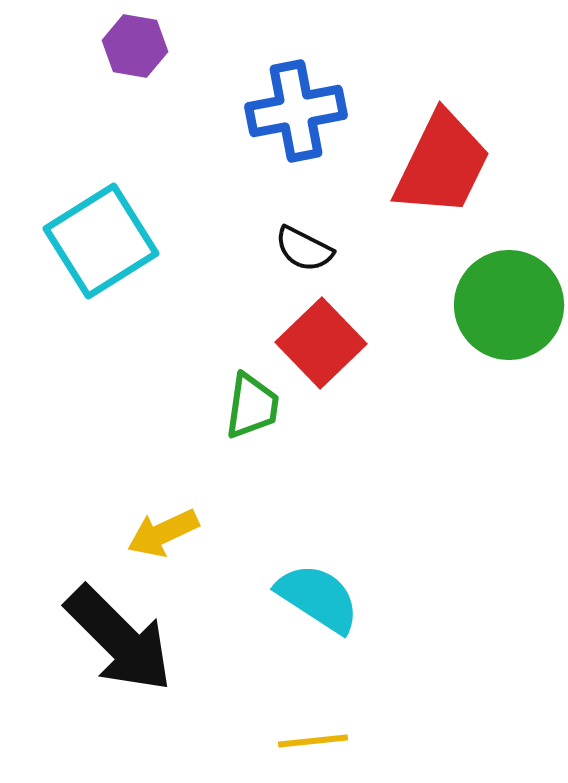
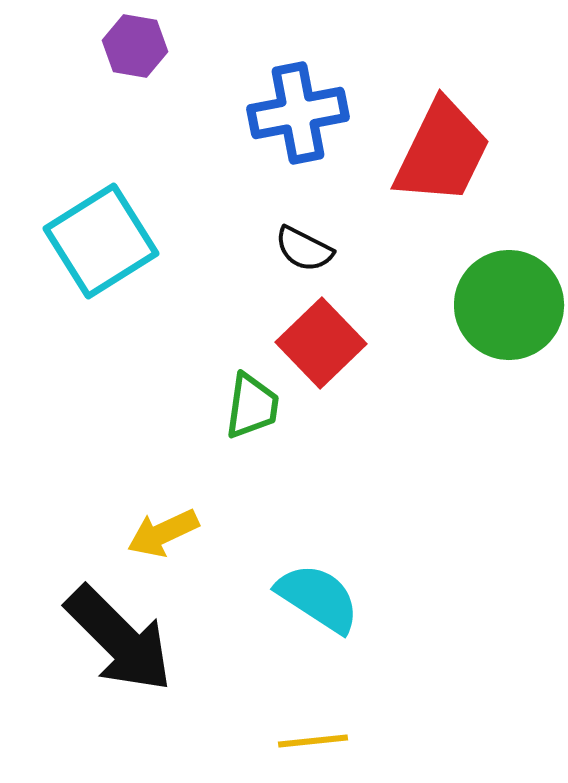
blue cross: moved 2 px right, 2 px down
red trapezoid: moved 12 px up
